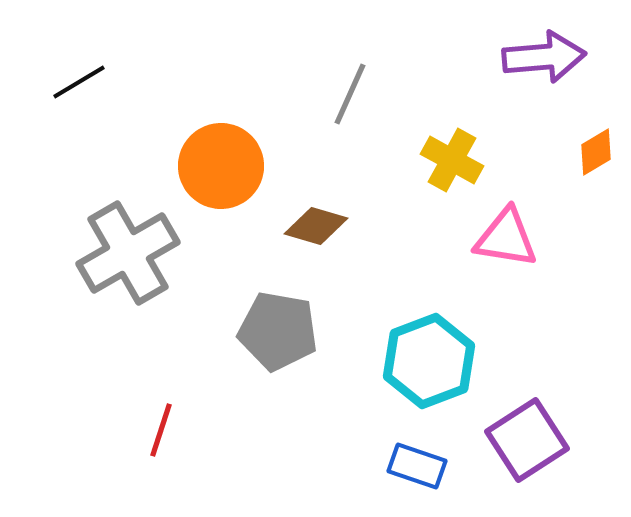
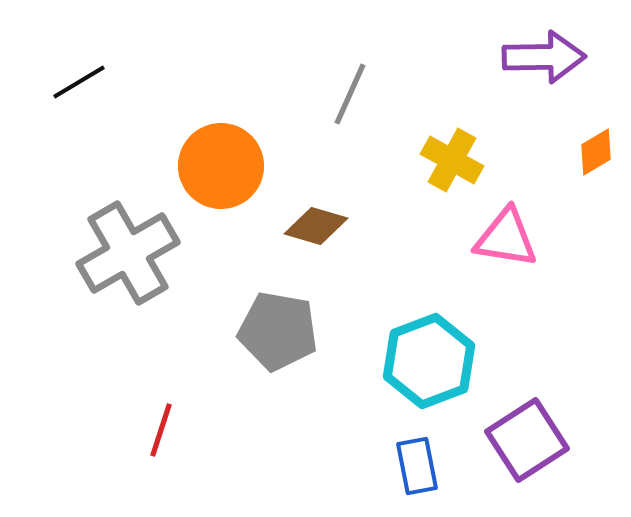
purple arrow: rotated 4 degrees clockwise
blue rectangle: rotated 60 degrees clockwise
